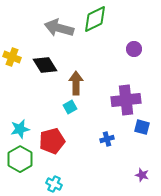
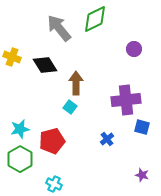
gray arrow: rotated 36 degrees clockwise
cyan square: rotated 24 degrees counterclockwise
blue cross: rotated 24 degrees counterclockwise
